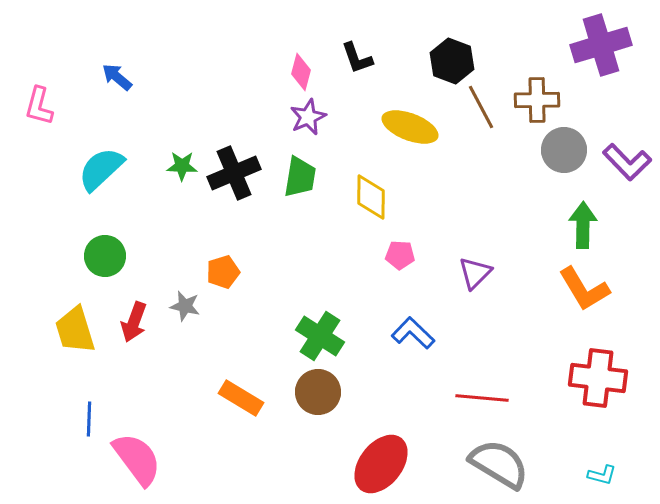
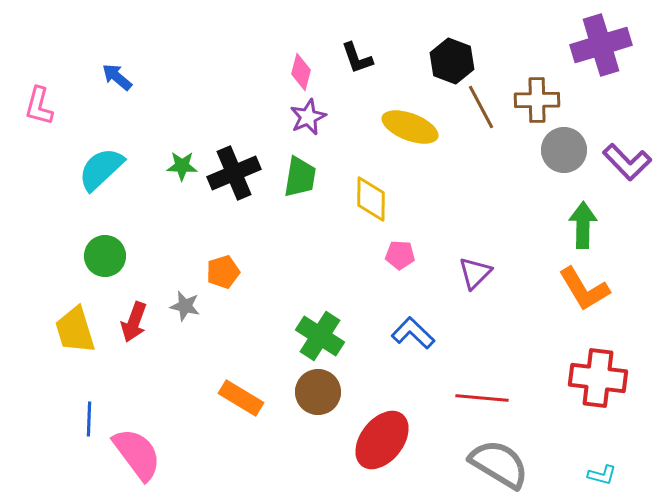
yellow diamond: moved 2 px down
pink semicircle: moved 5 px up
red ellipse: moved 1 px right, 24 px up
